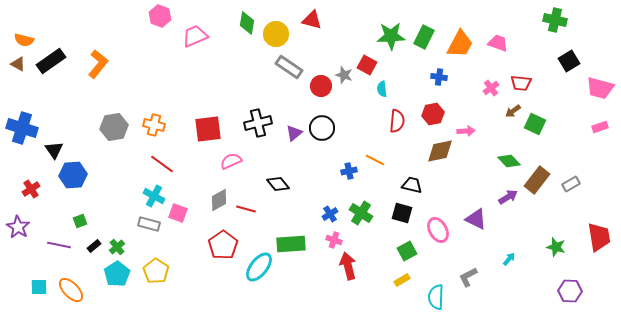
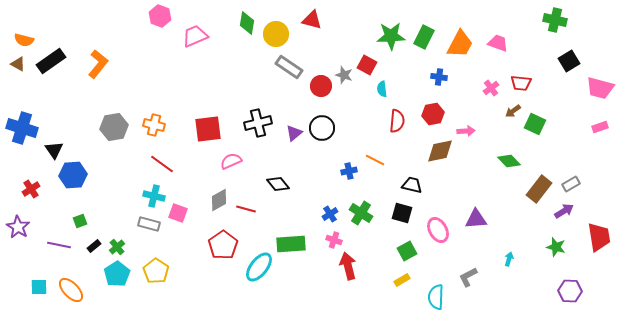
brown rectangle at (537, 180): moved 2 px right, 9 px down
cyan cross at (154, 196): rotated 15 degrees counterclockwise
purple arrow at (508, 197): moved 56 px right, 14 px down
purple triangle at (476, 219): rotated 30 degrees counterclockwise
cyan arrow at (509, 259): rotated 24 degrees counterclockwise
